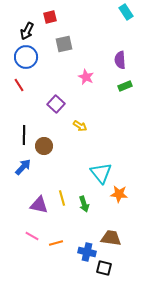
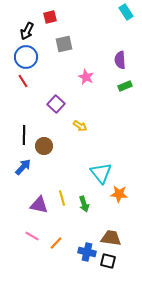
red line: moved 4 px right, 4 px up
orange line: rotated 32 degrees counterclockwise
black square: moved 4 px right, 7 px up
